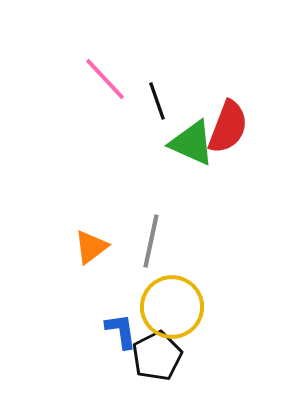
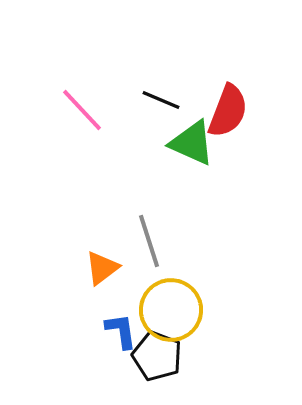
pink line: moved 23 px left, 31 px down
black line: moved 4 px right, 1 px up; rotated 48 degrees counterclockwise
red semicircle: moved 16 px up
gray line: moved 2 px left; rotated 30 degrees counterclockwise
orange triangle: moved 11 px right, 21 px down
yellow circle: moved 1 px left, 3 px down
black pentagon: rotated 24 degrees counterclockwise
